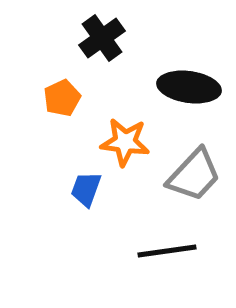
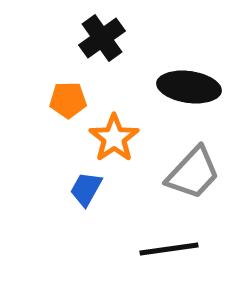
orange pentagon: moved 6 px right, 2 px down; rotated 24 degrees clockwise
orange star: moved 11 px left, 4 px up; rotated 30 degrees clockwise
gray trapezoid: moved 1 px left, 2 px up
blue trapezoid: rotated 9 degrees clockwise
black line: moved 2 px right, 2 px up
